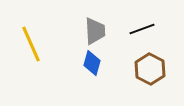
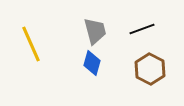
gray trapezoid: rotated 12 degrees counterclockwise
